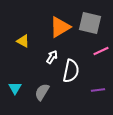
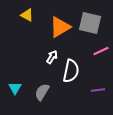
yellow triangle: moved 4 px right, 26 px up
